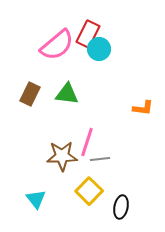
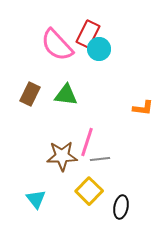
pink semicircle: rotated 87 degrees clockwise
green triangle: moved 1 px left, 1 px down
